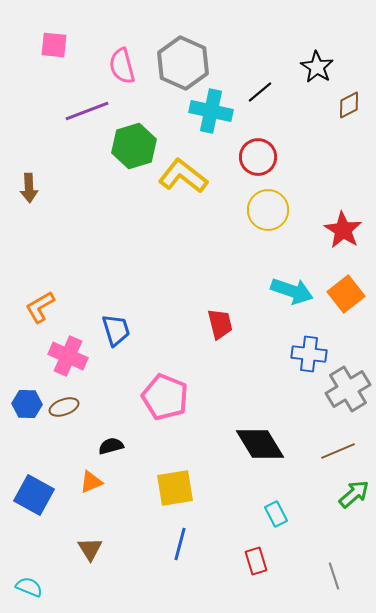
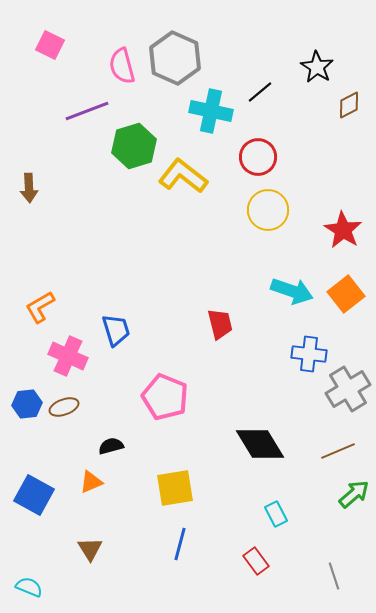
pink square: moved 4 px left; rotated 20 degrees clockwise
gray hexagon: moved 8 px left, 5 px up
blue hexagon: rotated 8 degrees counterclockwise
red rectangle: rotated 20 degrees counterclockwise
